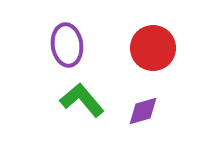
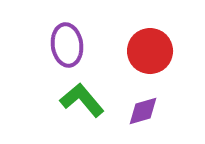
red circle: moved 3 px left, 3 px down
